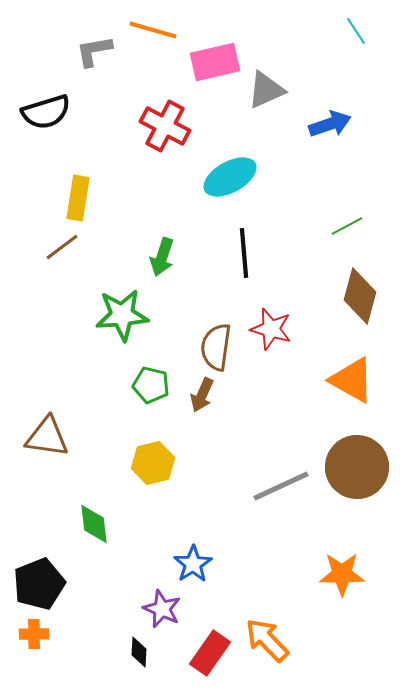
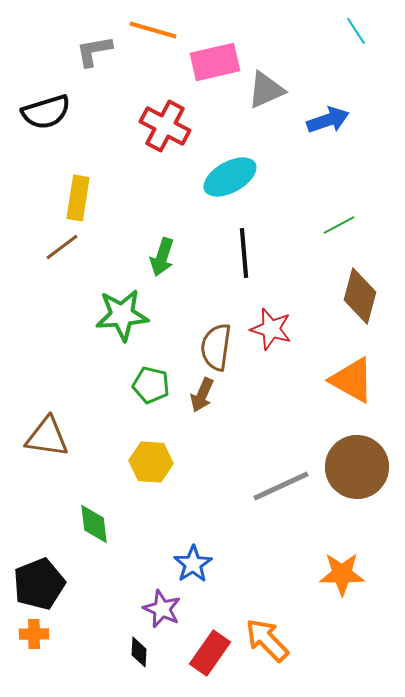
blue arrow: moved 2 px left, 4 px up
green line: moved 8 px left, 1 px up
yellow hexagon: moved 2 px left, 1 px up; rotated 18 degrees clockwise
